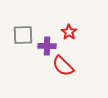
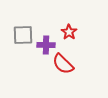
purple cross: moved 1 px left, 1 px up
red semicircle: moved 2 px up
